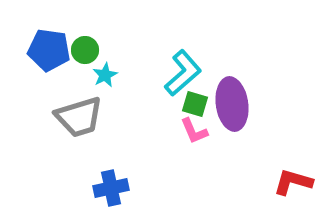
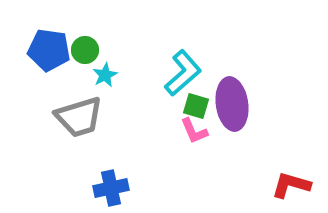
green square: moved 1 px right, 2 px down
red L-shape: moved 2 px left, 3 px down
